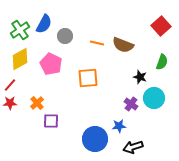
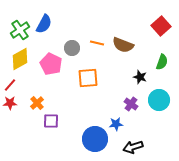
gray circle: moved 7 px right, 12 px down
cyan circle: moved 5 px right, 2 px down
blue star: moved 3 px left, 2 px up
